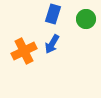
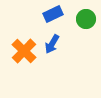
blue rectangle: rotated 48 degrees clockwise
orange cross: rotated 20 degrees counterclockwise
